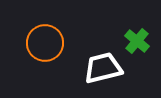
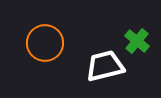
white trapezoid: moved 2 px right, 2 px up
